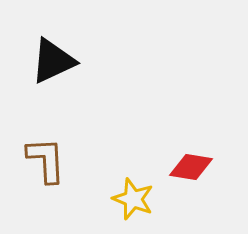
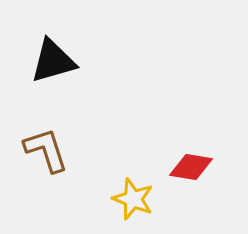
black triangle: rotated 9 degrees clockwise
brown L-shape: moved 10 px up; rotated 15 degrees counterclockwise
